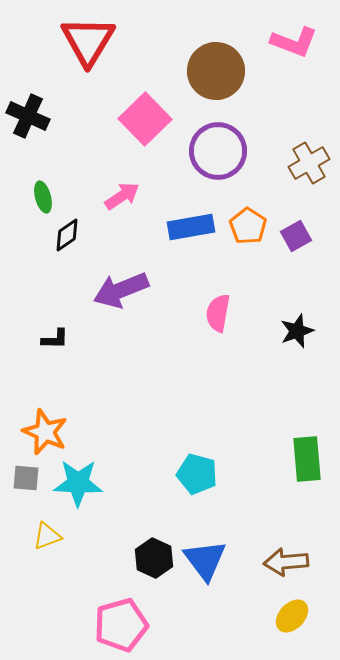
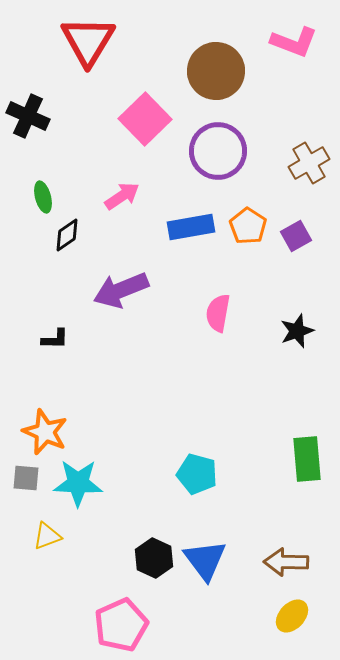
brown arrow: rotated 6 degrees clockwise
pink pentagon: rotated 8 degrees counterclockwise
